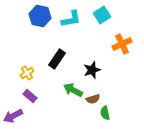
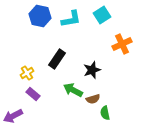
purple rectangle: moved 3 px right, 2 px up
